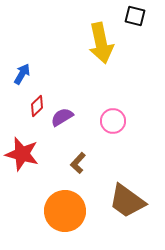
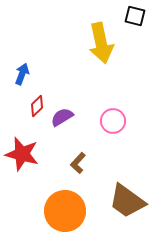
blue arrow: rotated 10 degrees counterclockwise
